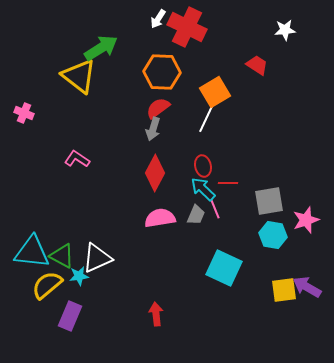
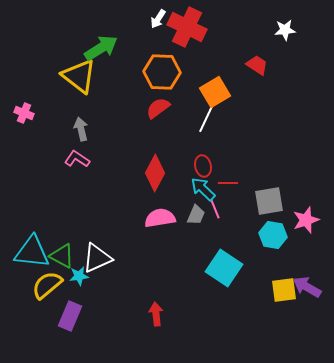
gray arrow: moved 72 px left; rotated 150 degrees clockwise
cyan square: rotated 9 degrees clockwise
